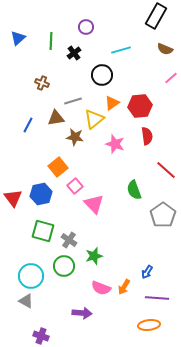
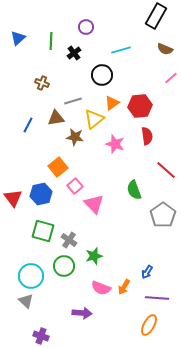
gray triangle: rotated 14 degrees clockwise
orange ellipse: rotated 55 degrees counterclockwise
